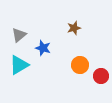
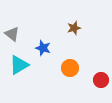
gray triangle: moved 7 px left, 1 px up; rotated 42 degrees counterclockwise
orange circle: moved 10 px left, 3 px down
red circle: moved 4 px down
